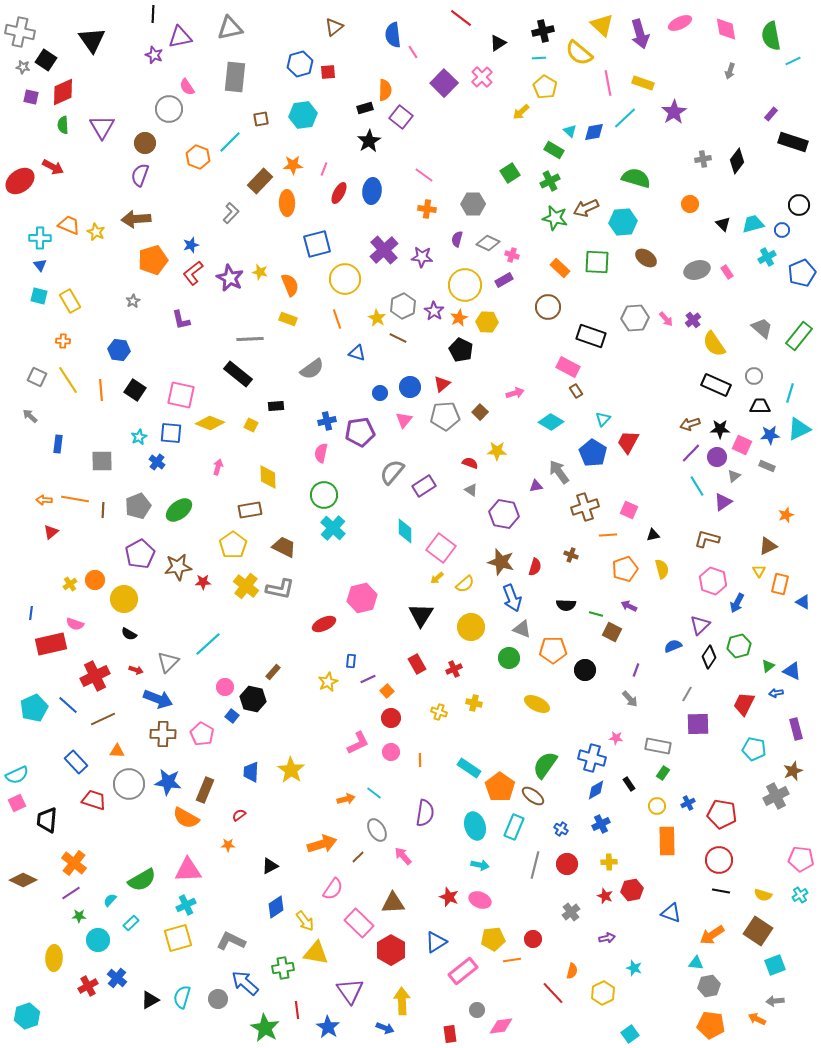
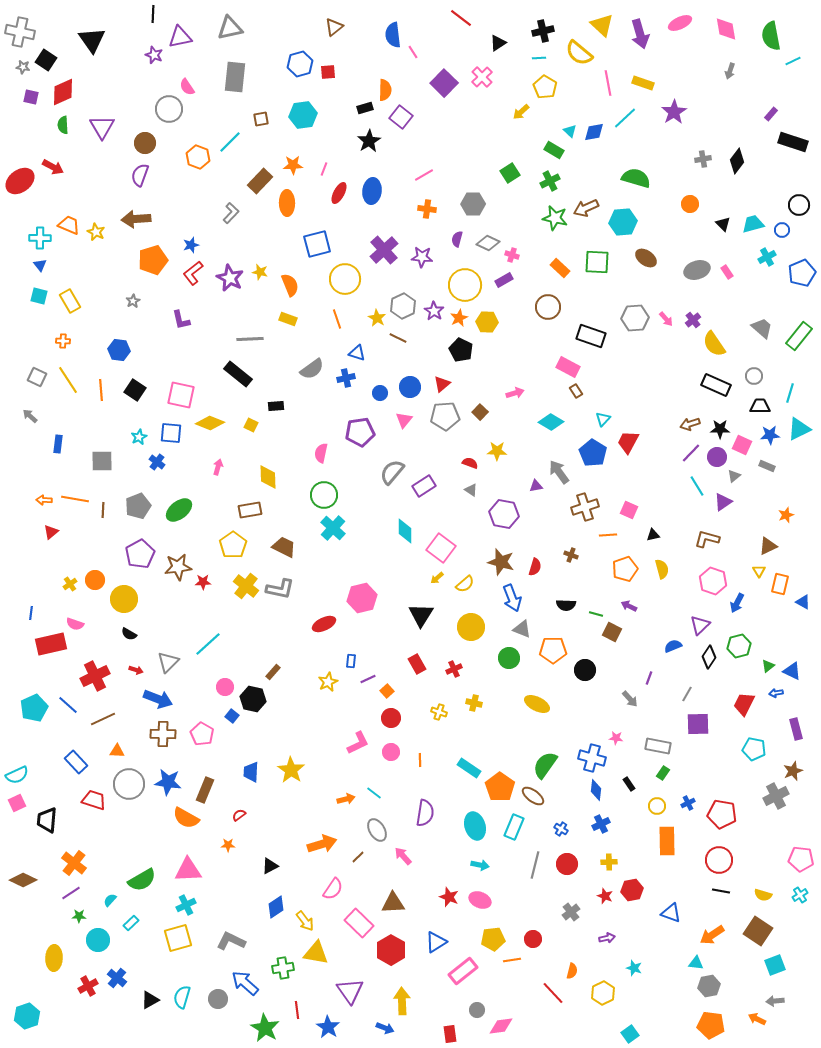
pink line at (424, 175): rotated 66 degrees counterclockwise
blue cross at (327, 421): moved 19 px right, 43 px up
purple line at (636, 670): moved 13 px right, 8 px down
blue diamond at (596, 790): rotated 55 degrees counterclockwise
